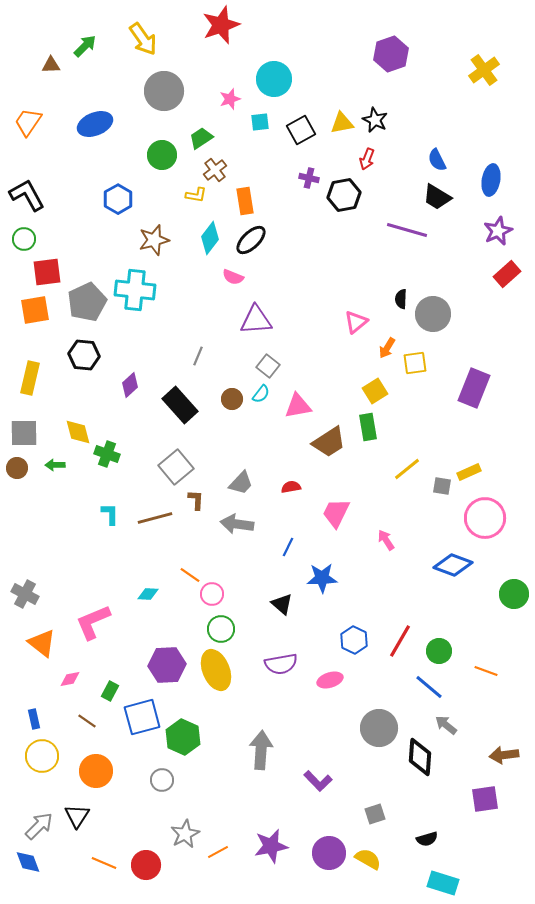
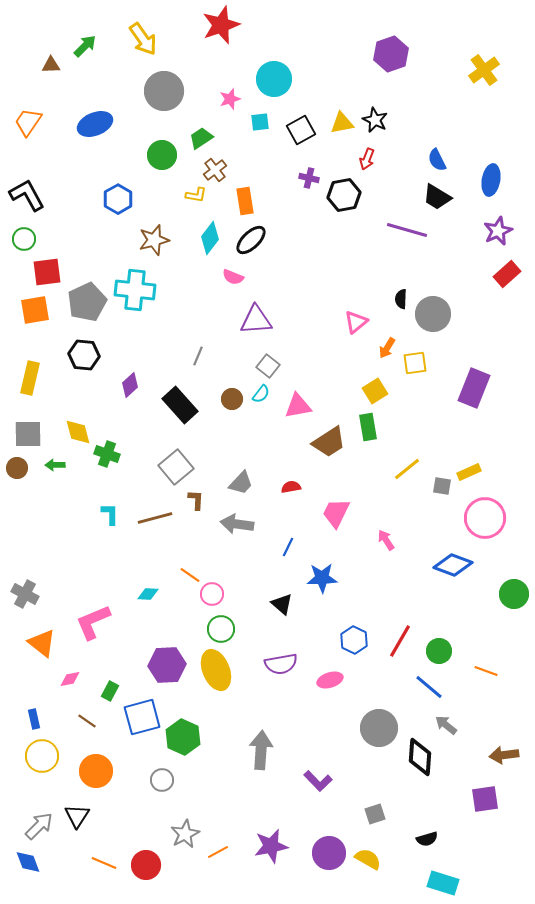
gray square at (24, 433): moved 4 px right, 1 px down
